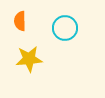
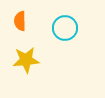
yellow star: moved 3 px left, 1 px down
